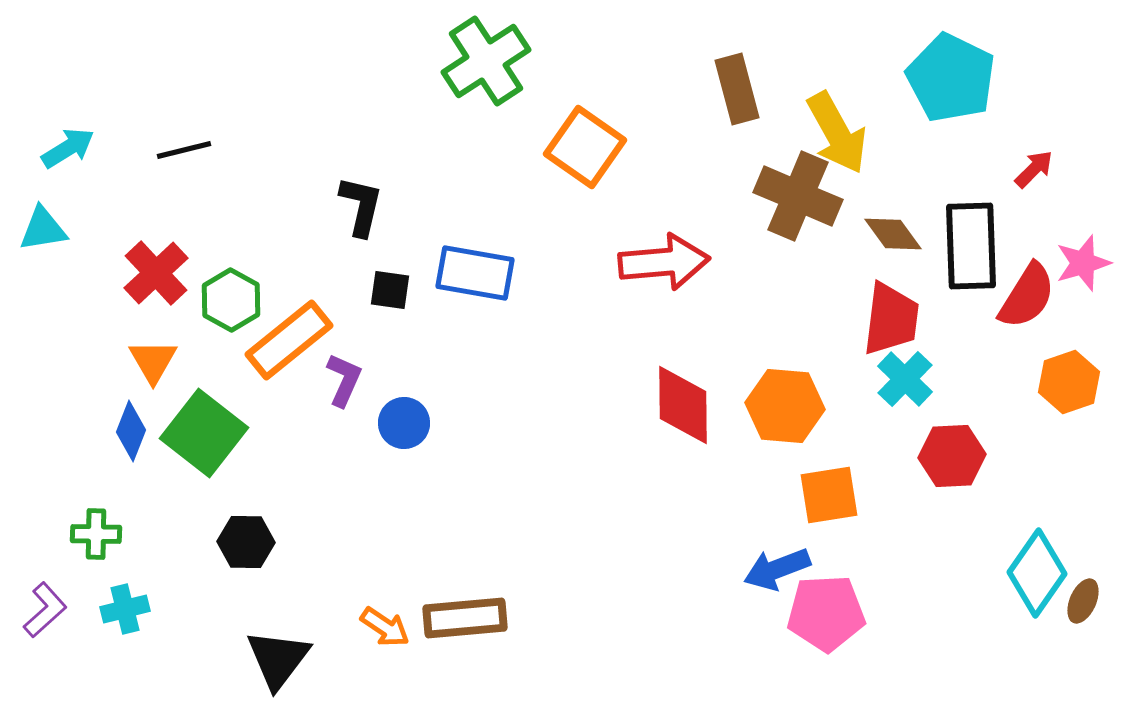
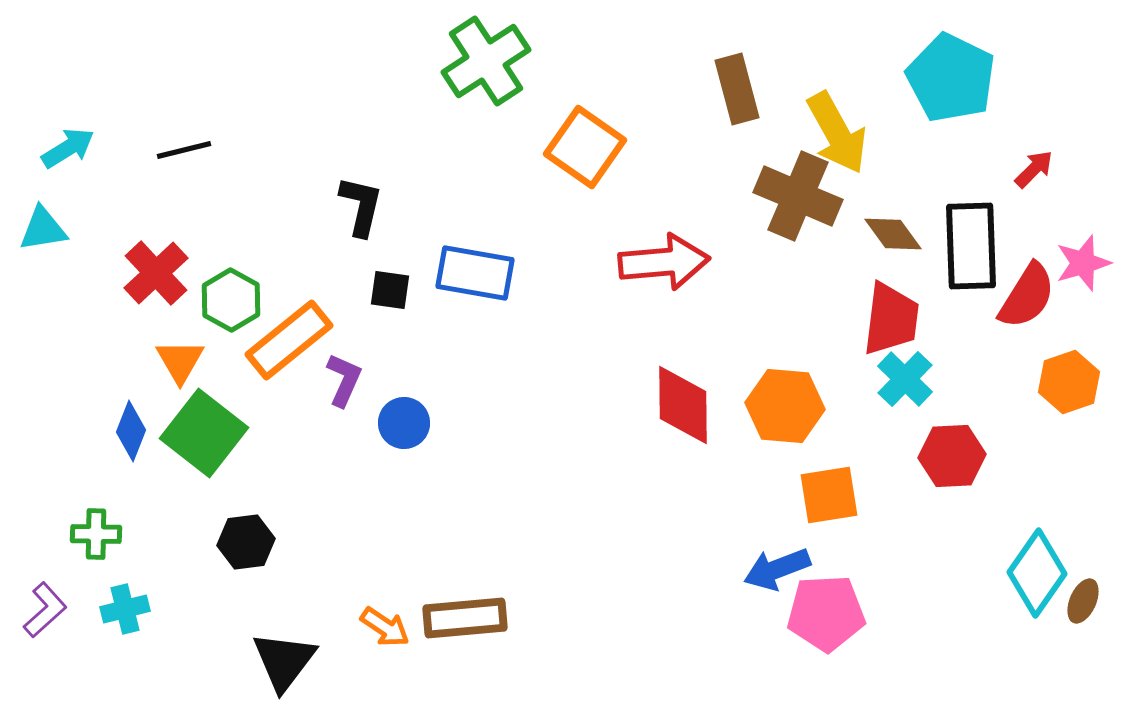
orange triangle at (153, 361): moved 27 px right
black hexagon at (246, 542): rotated 8 degrees counterclockwise
black triangle at (278, 659): moved 6 px right, 2 px down
